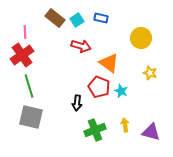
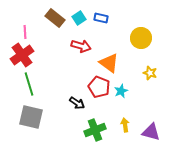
cyan square: moved 2 px right, 2 px up
green line: moved 2 px up
cyan star: rotated 24 degrees clockwise
black arrow: rotated 63 degrees counterclockwise
